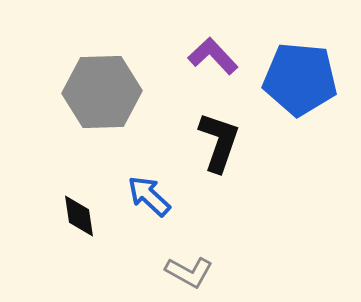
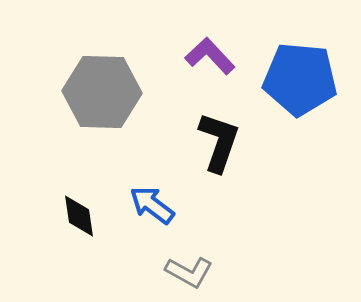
purple L-shape: moved 3 px left
gray hexagon: rotated 4 degrees clockwise
blue arrow: moved 3 px right, 9 px down; rotated 6 degrees counterclockwise
